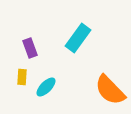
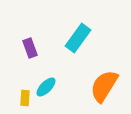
yellow rectangle: moved 3 px right, 21 px down
orange semicircle: moved 6 px left, 4 px up; rotated 76 degrees clockwise
